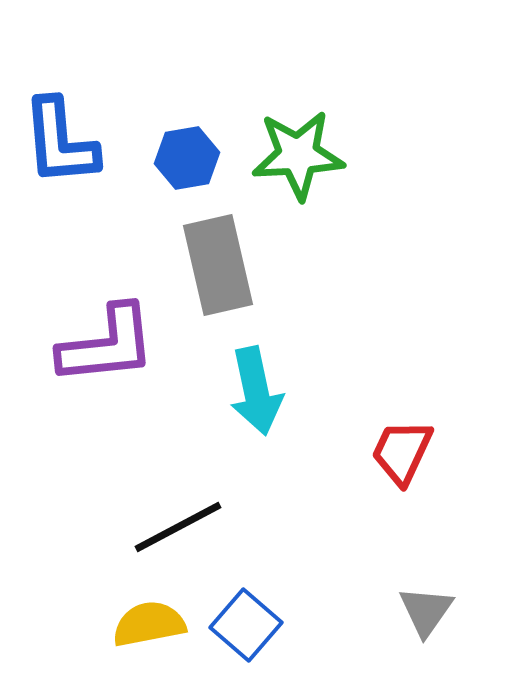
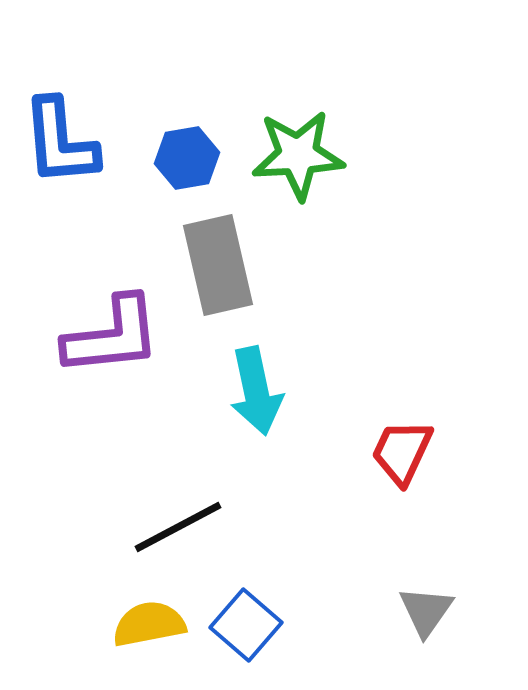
purple L-shape: moved 5 px right, 9 px up
